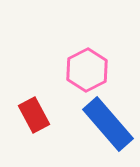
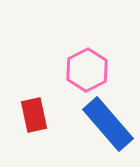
red rectangle: rotated 16 degrees clockwise
